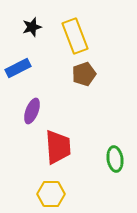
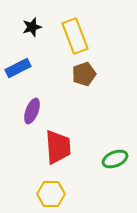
green ellipse: rotated 75 degrees clockwise
